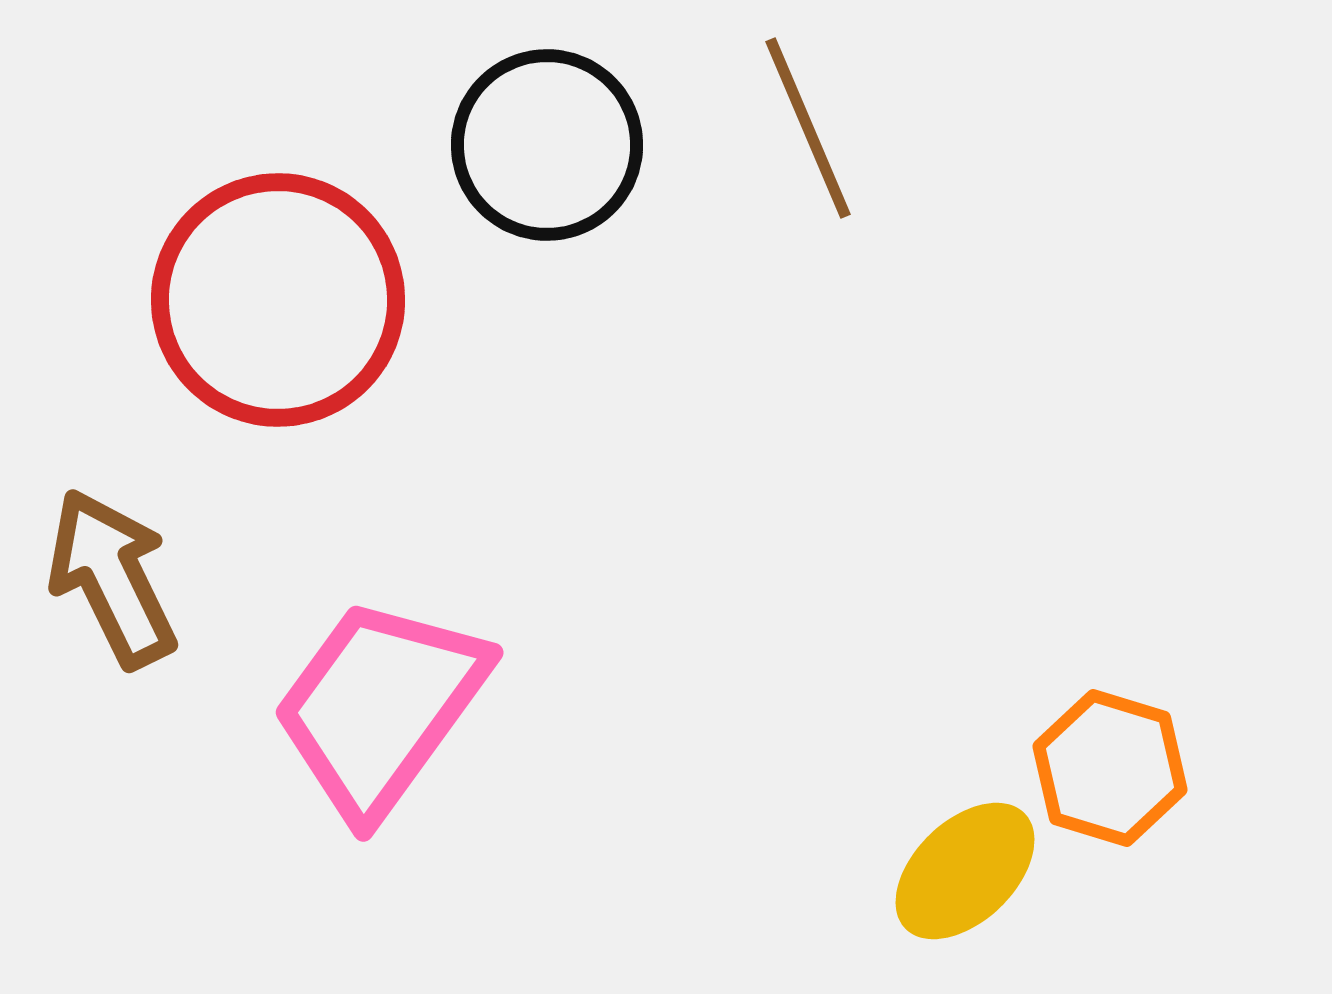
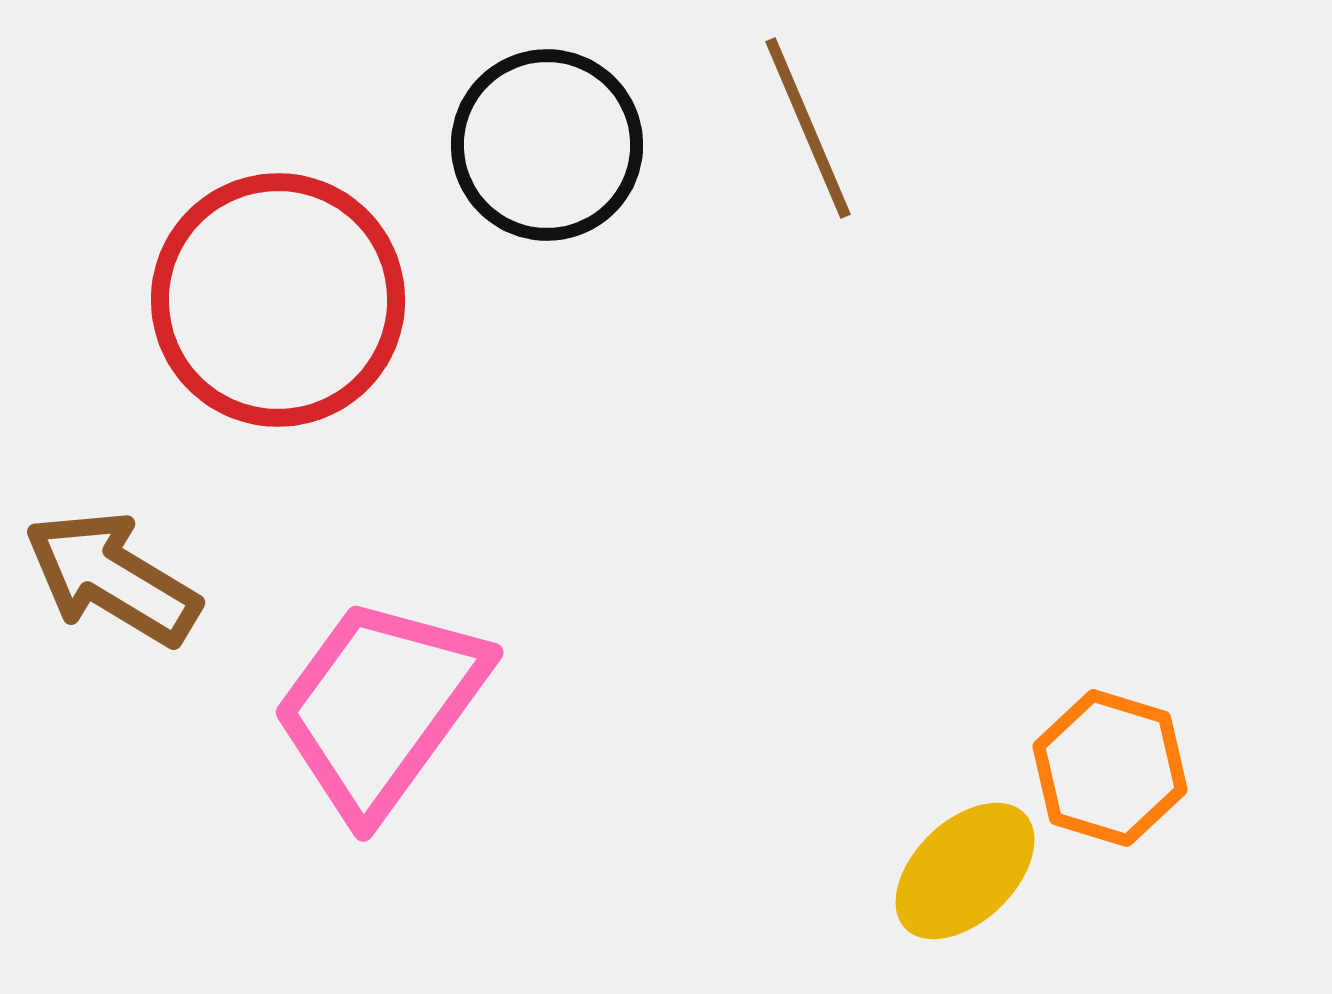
brown arrow: rotated 33 degrees counterclockwise
